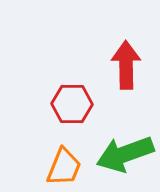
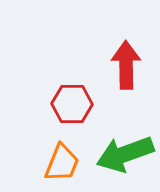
orange trapezoid: moved 2 px left, 4 px up
